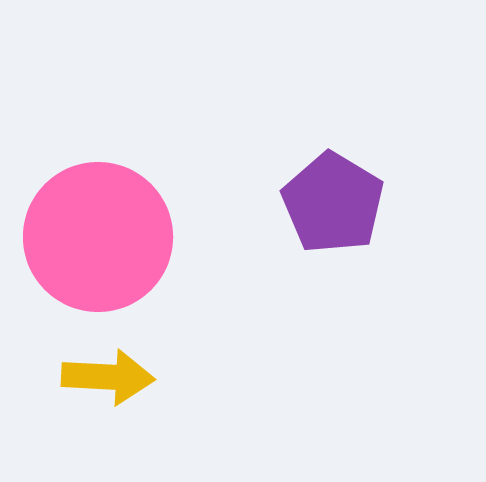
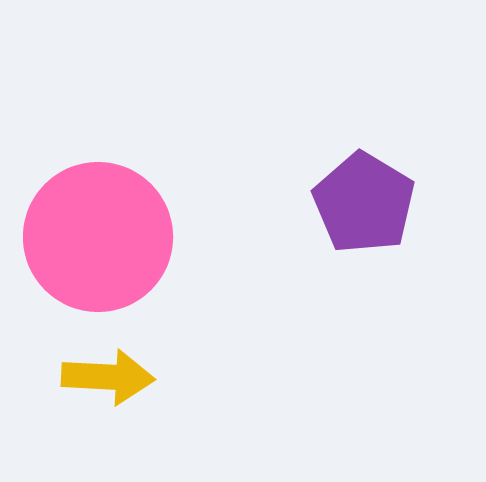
purple pentagon: moved 31 px right
